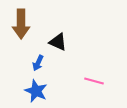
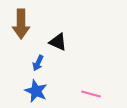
pink line: moved 3 px left, 13 px down
